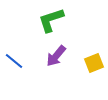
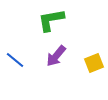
green L-shape: rotated 8 degrees clockwise
blue line: moved 1 px right, 1 px up
